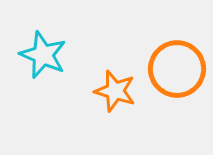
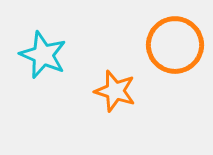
orange circle: moved 2 px left, 24 px up
